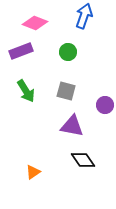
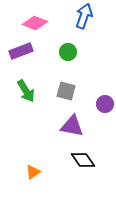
purple circle: moved 1 px up
